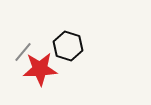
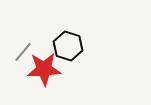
red star: moved 4 px right
